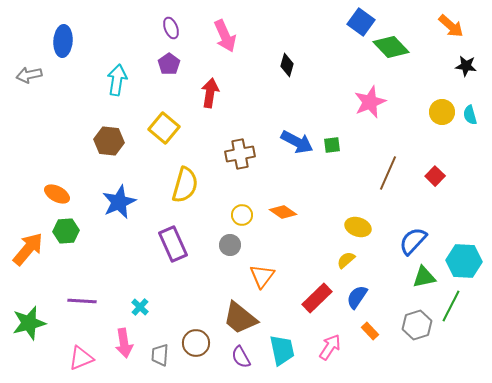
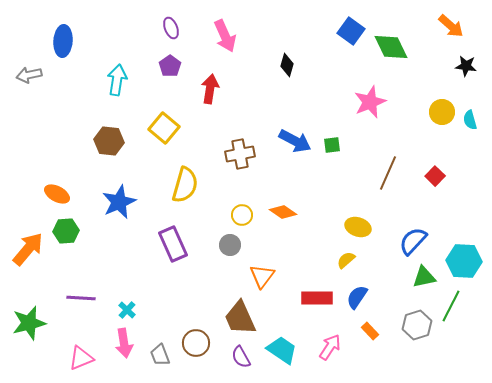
blue square at (361, 22): moved 10 px left, 9 px down
green diamond at (391, 47): rotated 18 degrees clockwise
purple pentagon at (169, 64): moved 1 px right, 2 px down
red arrow at (210, 93): moved 4 px up
cyan semicircle at (470, 115): moved 5 px down
blue arrow at (297, 142): moved 2 px left, 1 px up
red rectangle at (317, 298): rotated 44 degrees clockwise
purple line at (82, 301): moved 1 px left, 3 px up
cyan cross at (140, 307): moved 13 px left, 3 px down
brown trapezoid at (240, 318): rotated 27 degrees clockwise
cyan trapezoid at (282, 350): rotated 44 degrees counterclockwise
gray trapezoid at (160, 355): rotated 25 degrees counterclockwise
